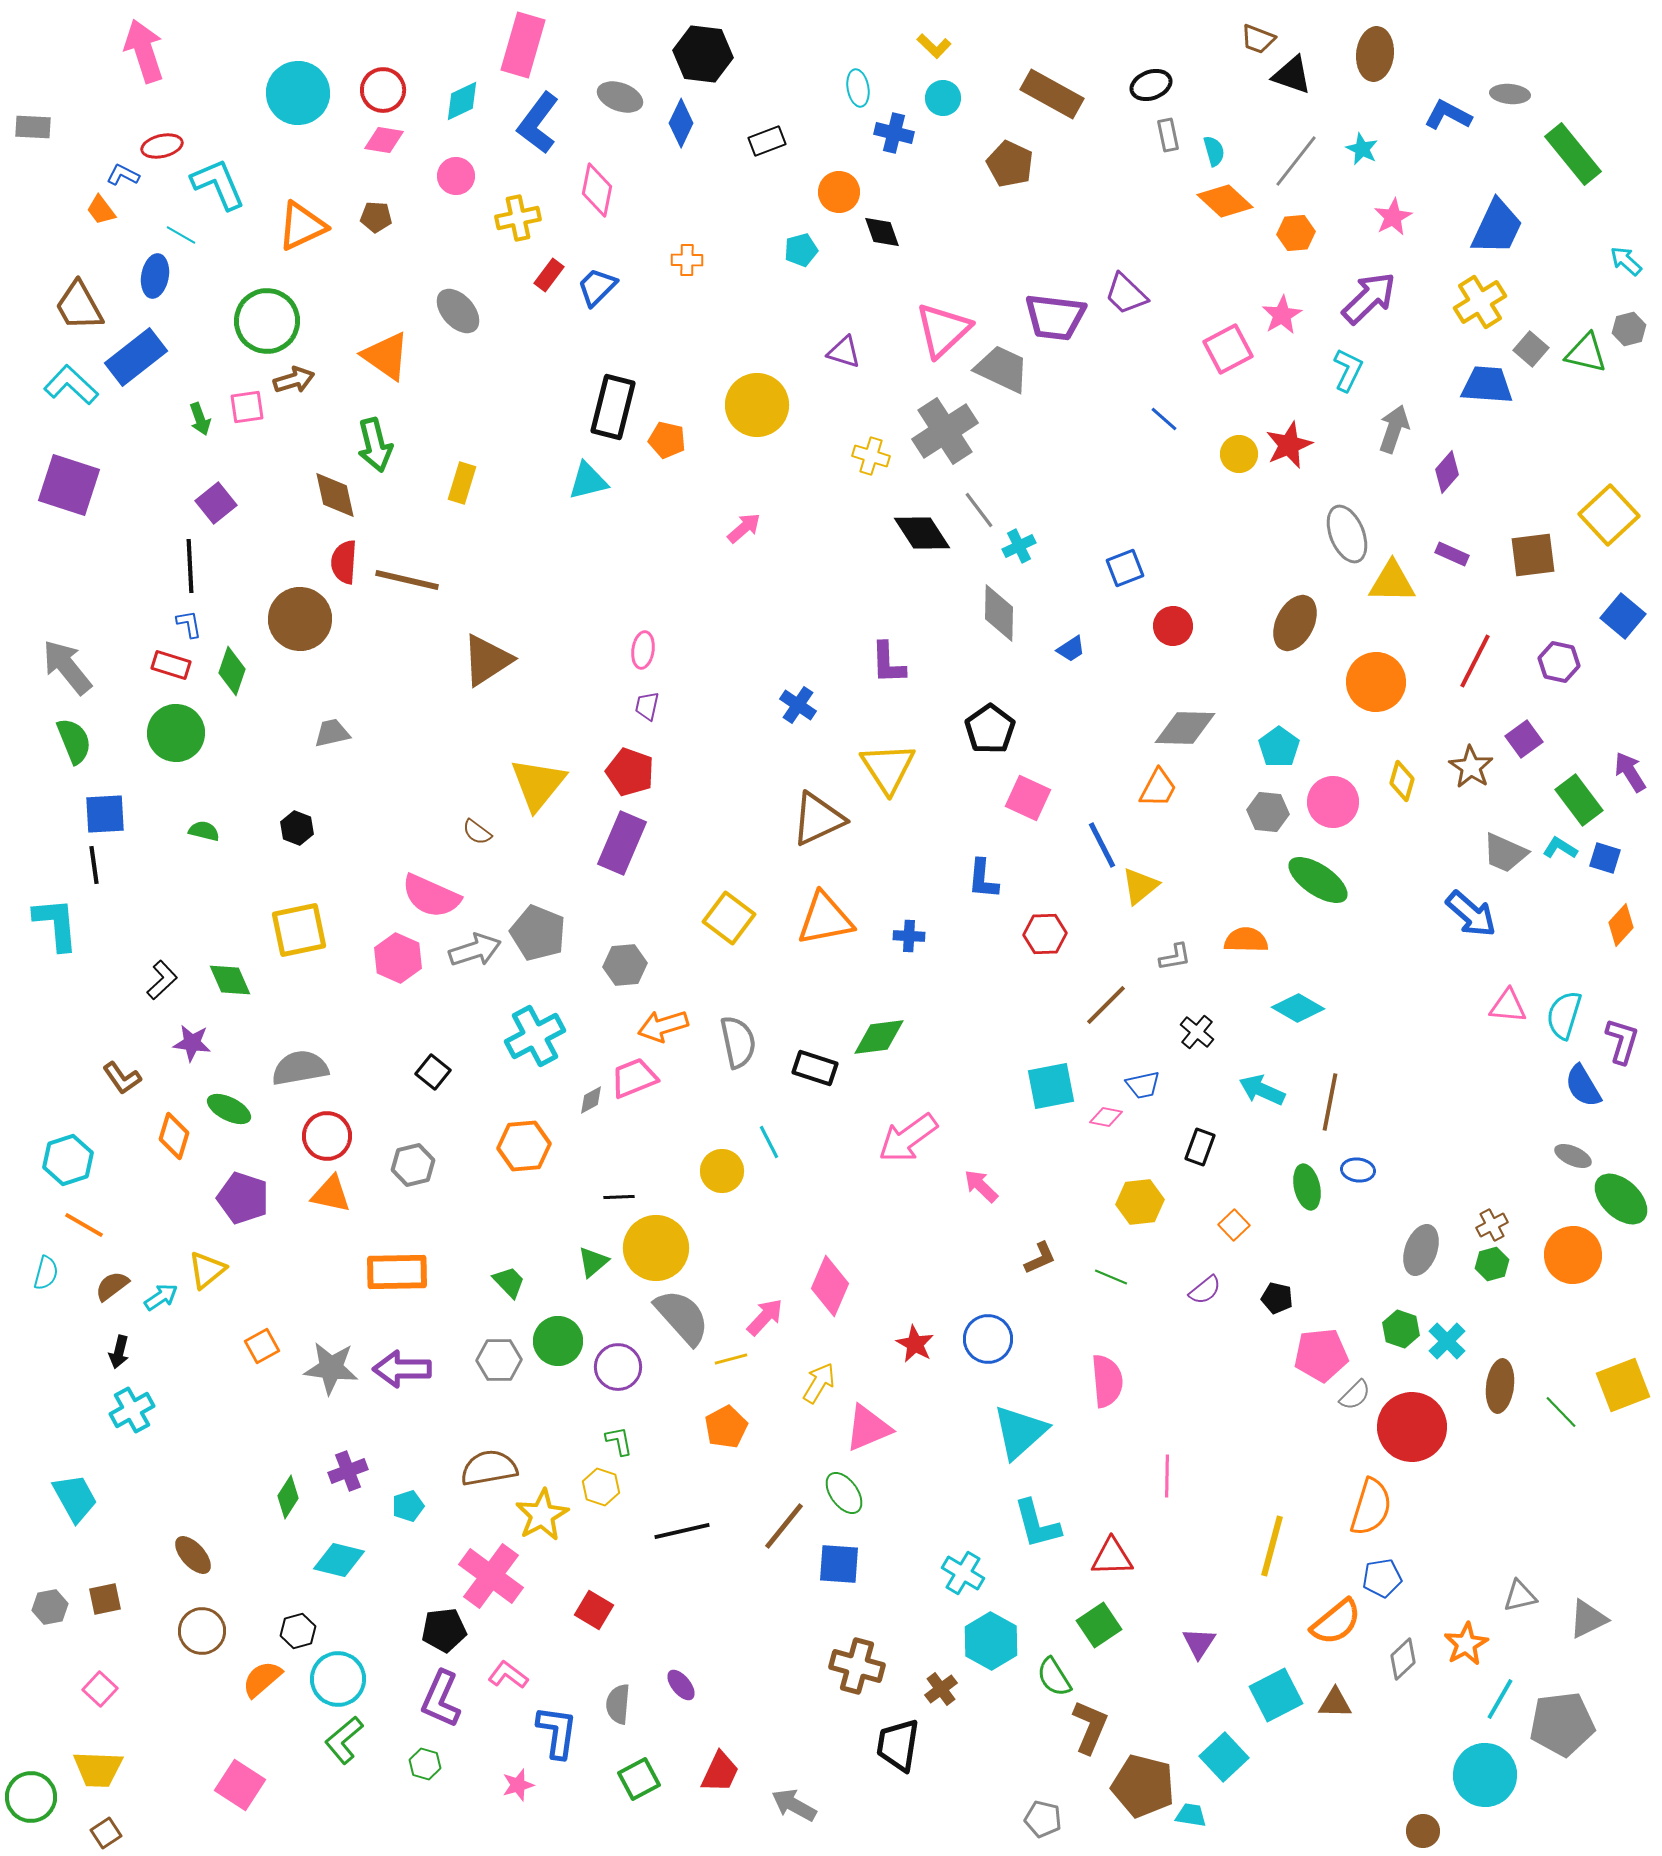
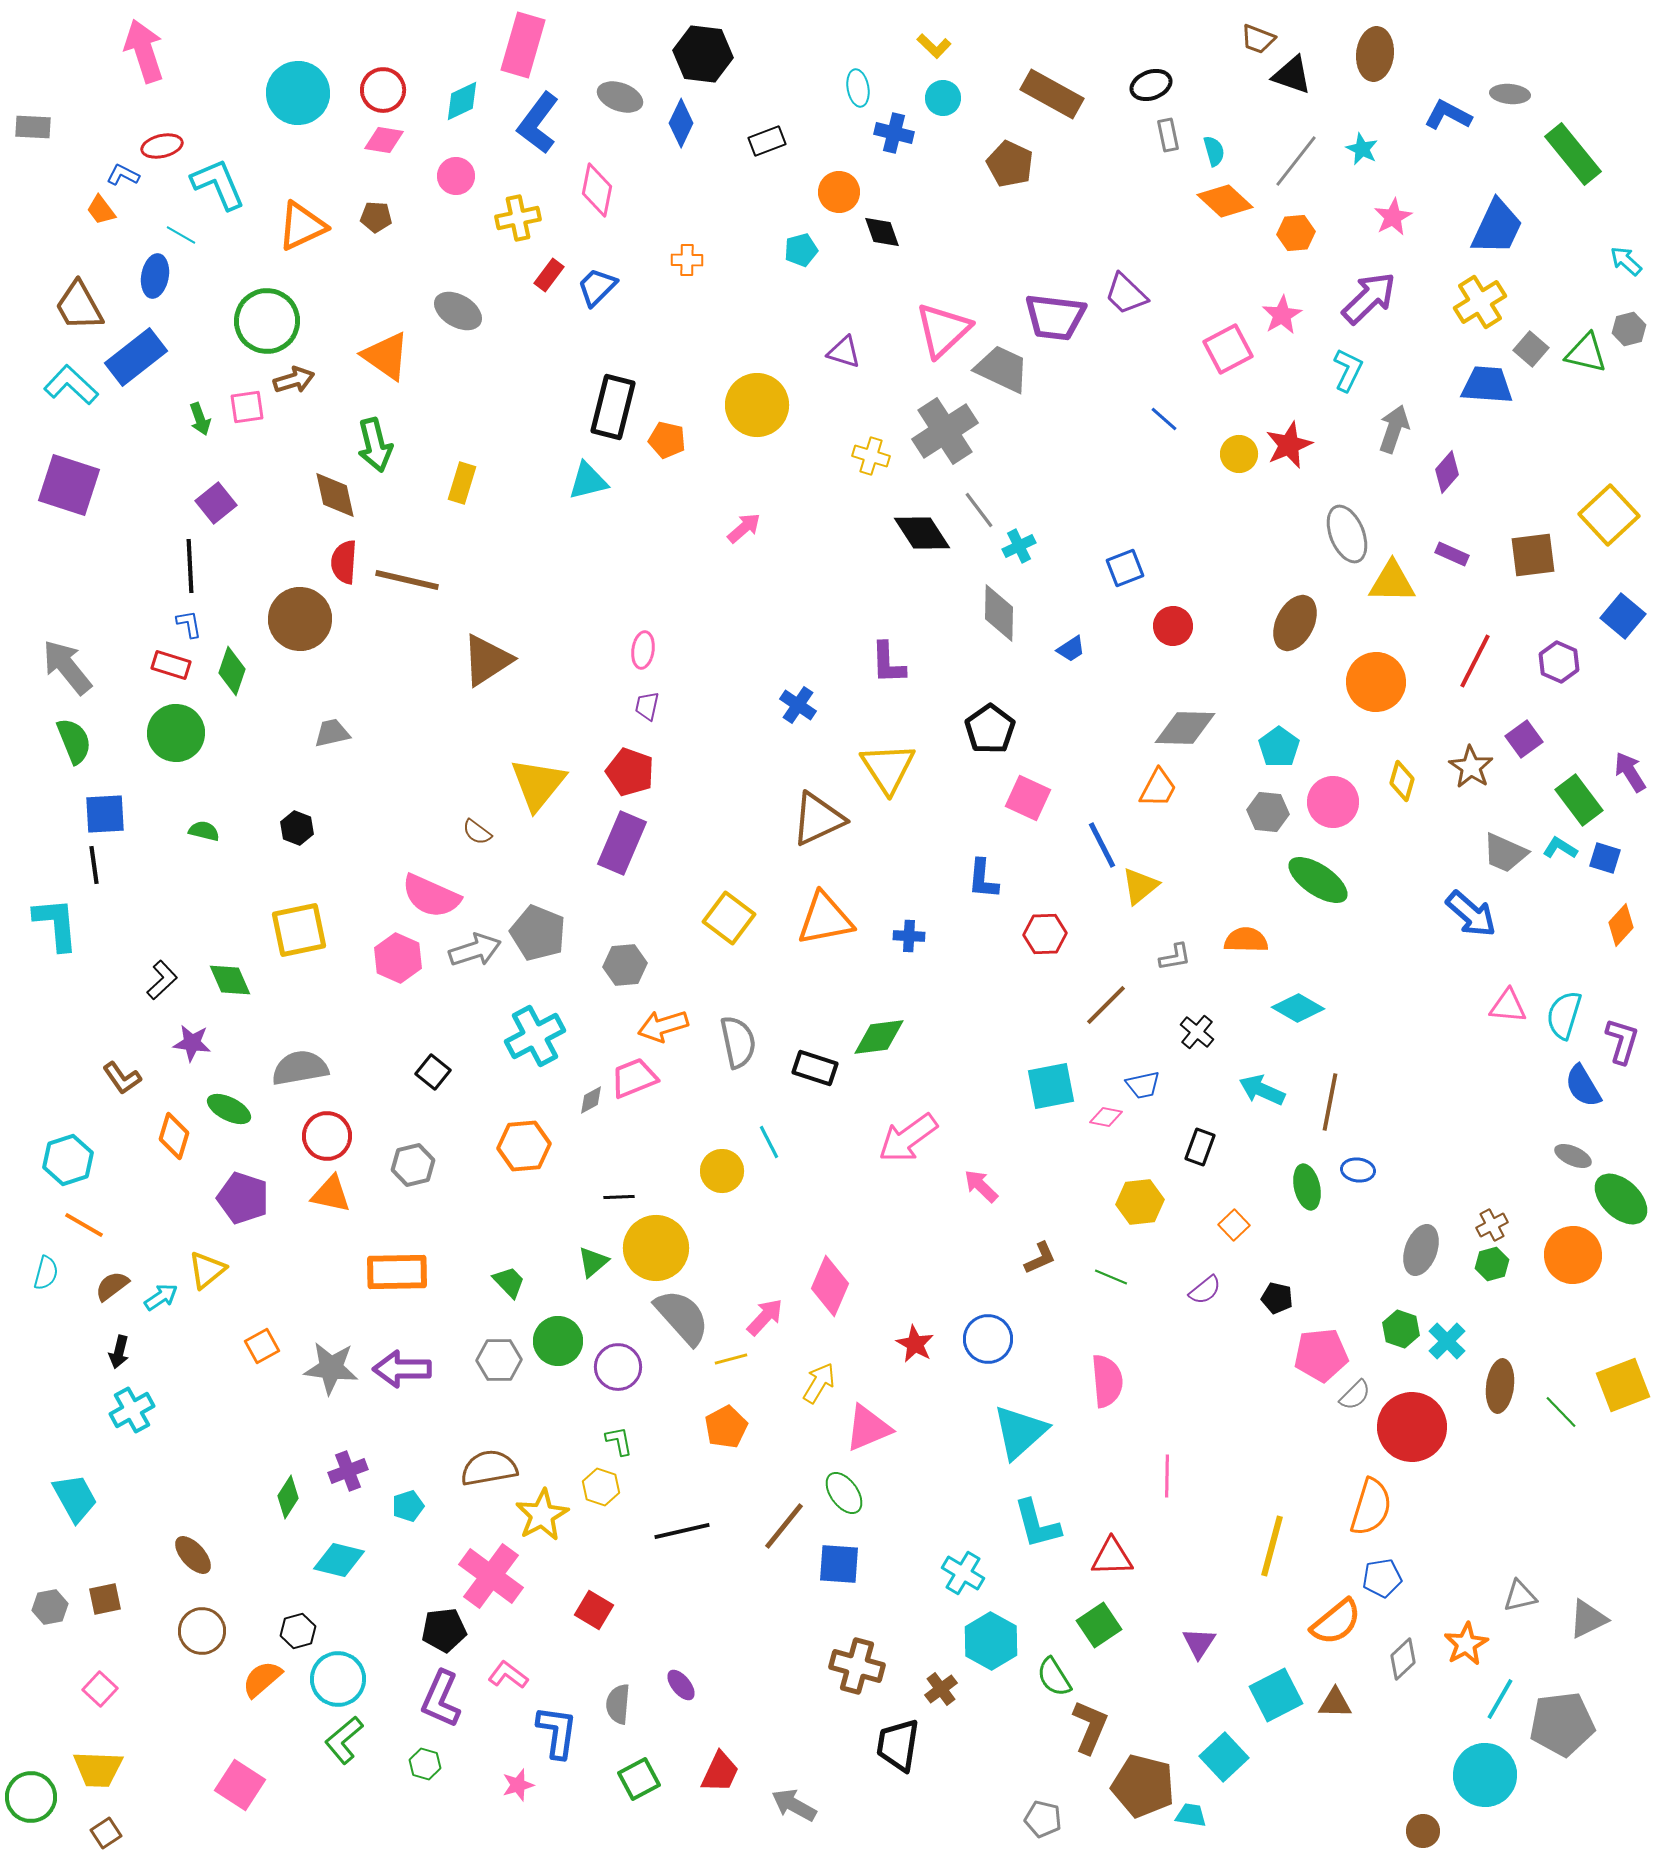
gray ellipse at (458, 311): rotated 18 degrees counterclockwise
purple hexagon at (1559, 662): rotated 12 degrees clockwise
